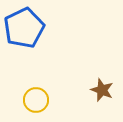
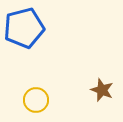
blue pentagon: rotated 12 degrees clockwise
